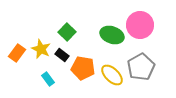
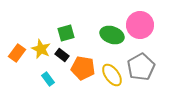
green square: moved 1 px left, 1 px down; rotated 30 degrees clockwise
yellow ellipse: rotated 10 degrees clockwise
